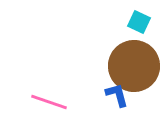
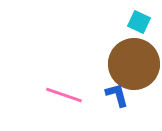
brown circle: moved 2 px up
pink line: moved 15 px right, 7 px up
